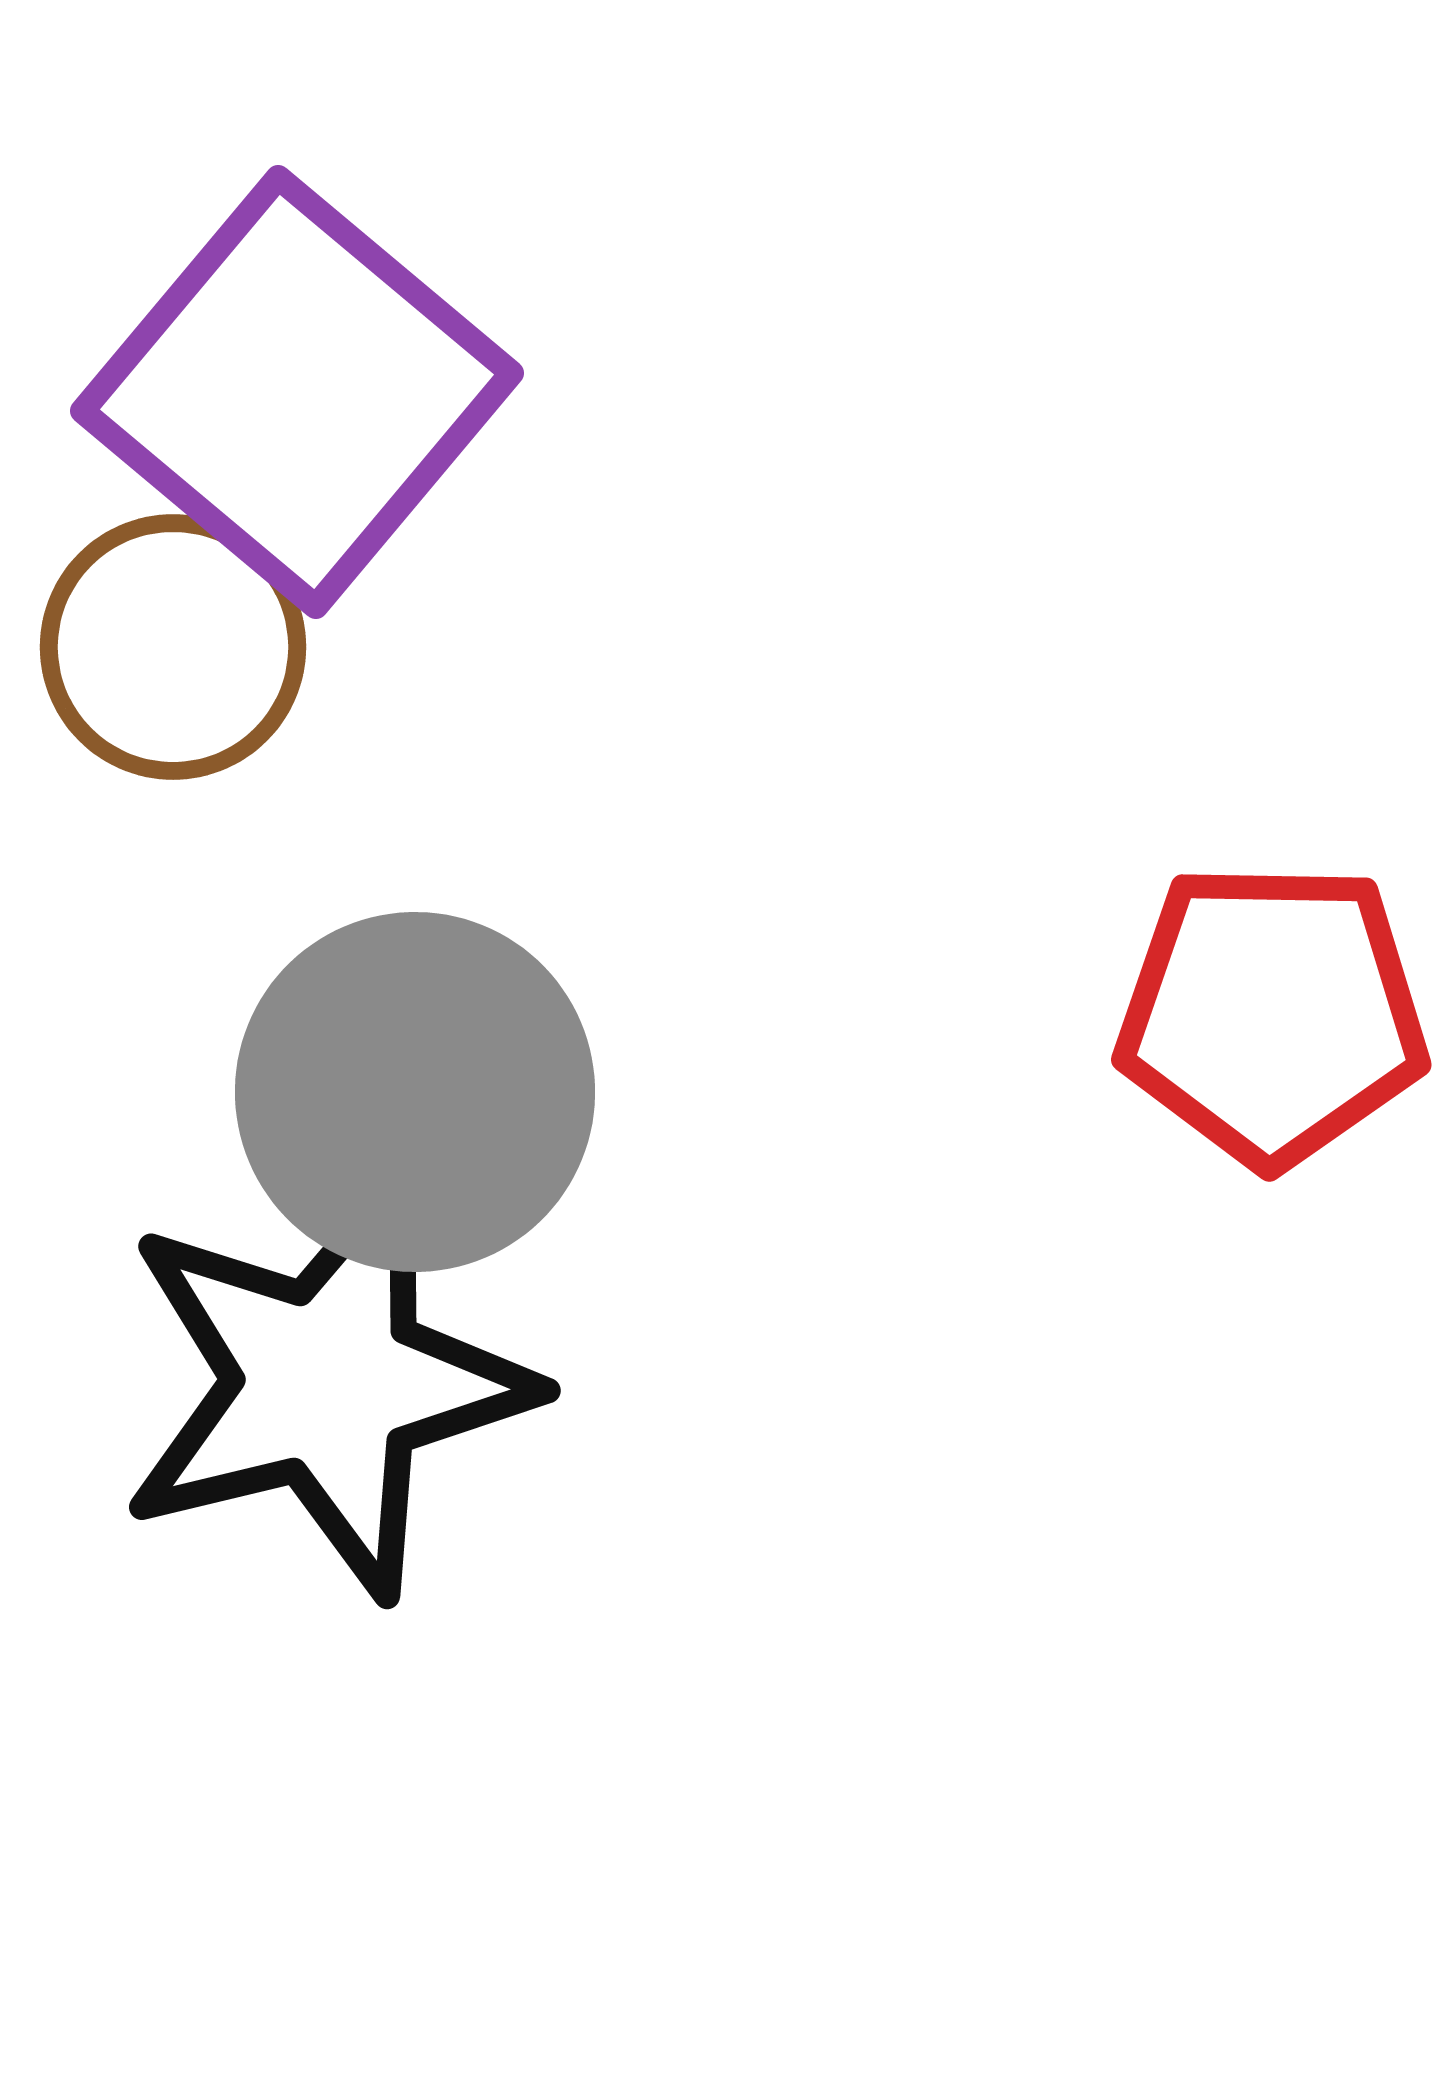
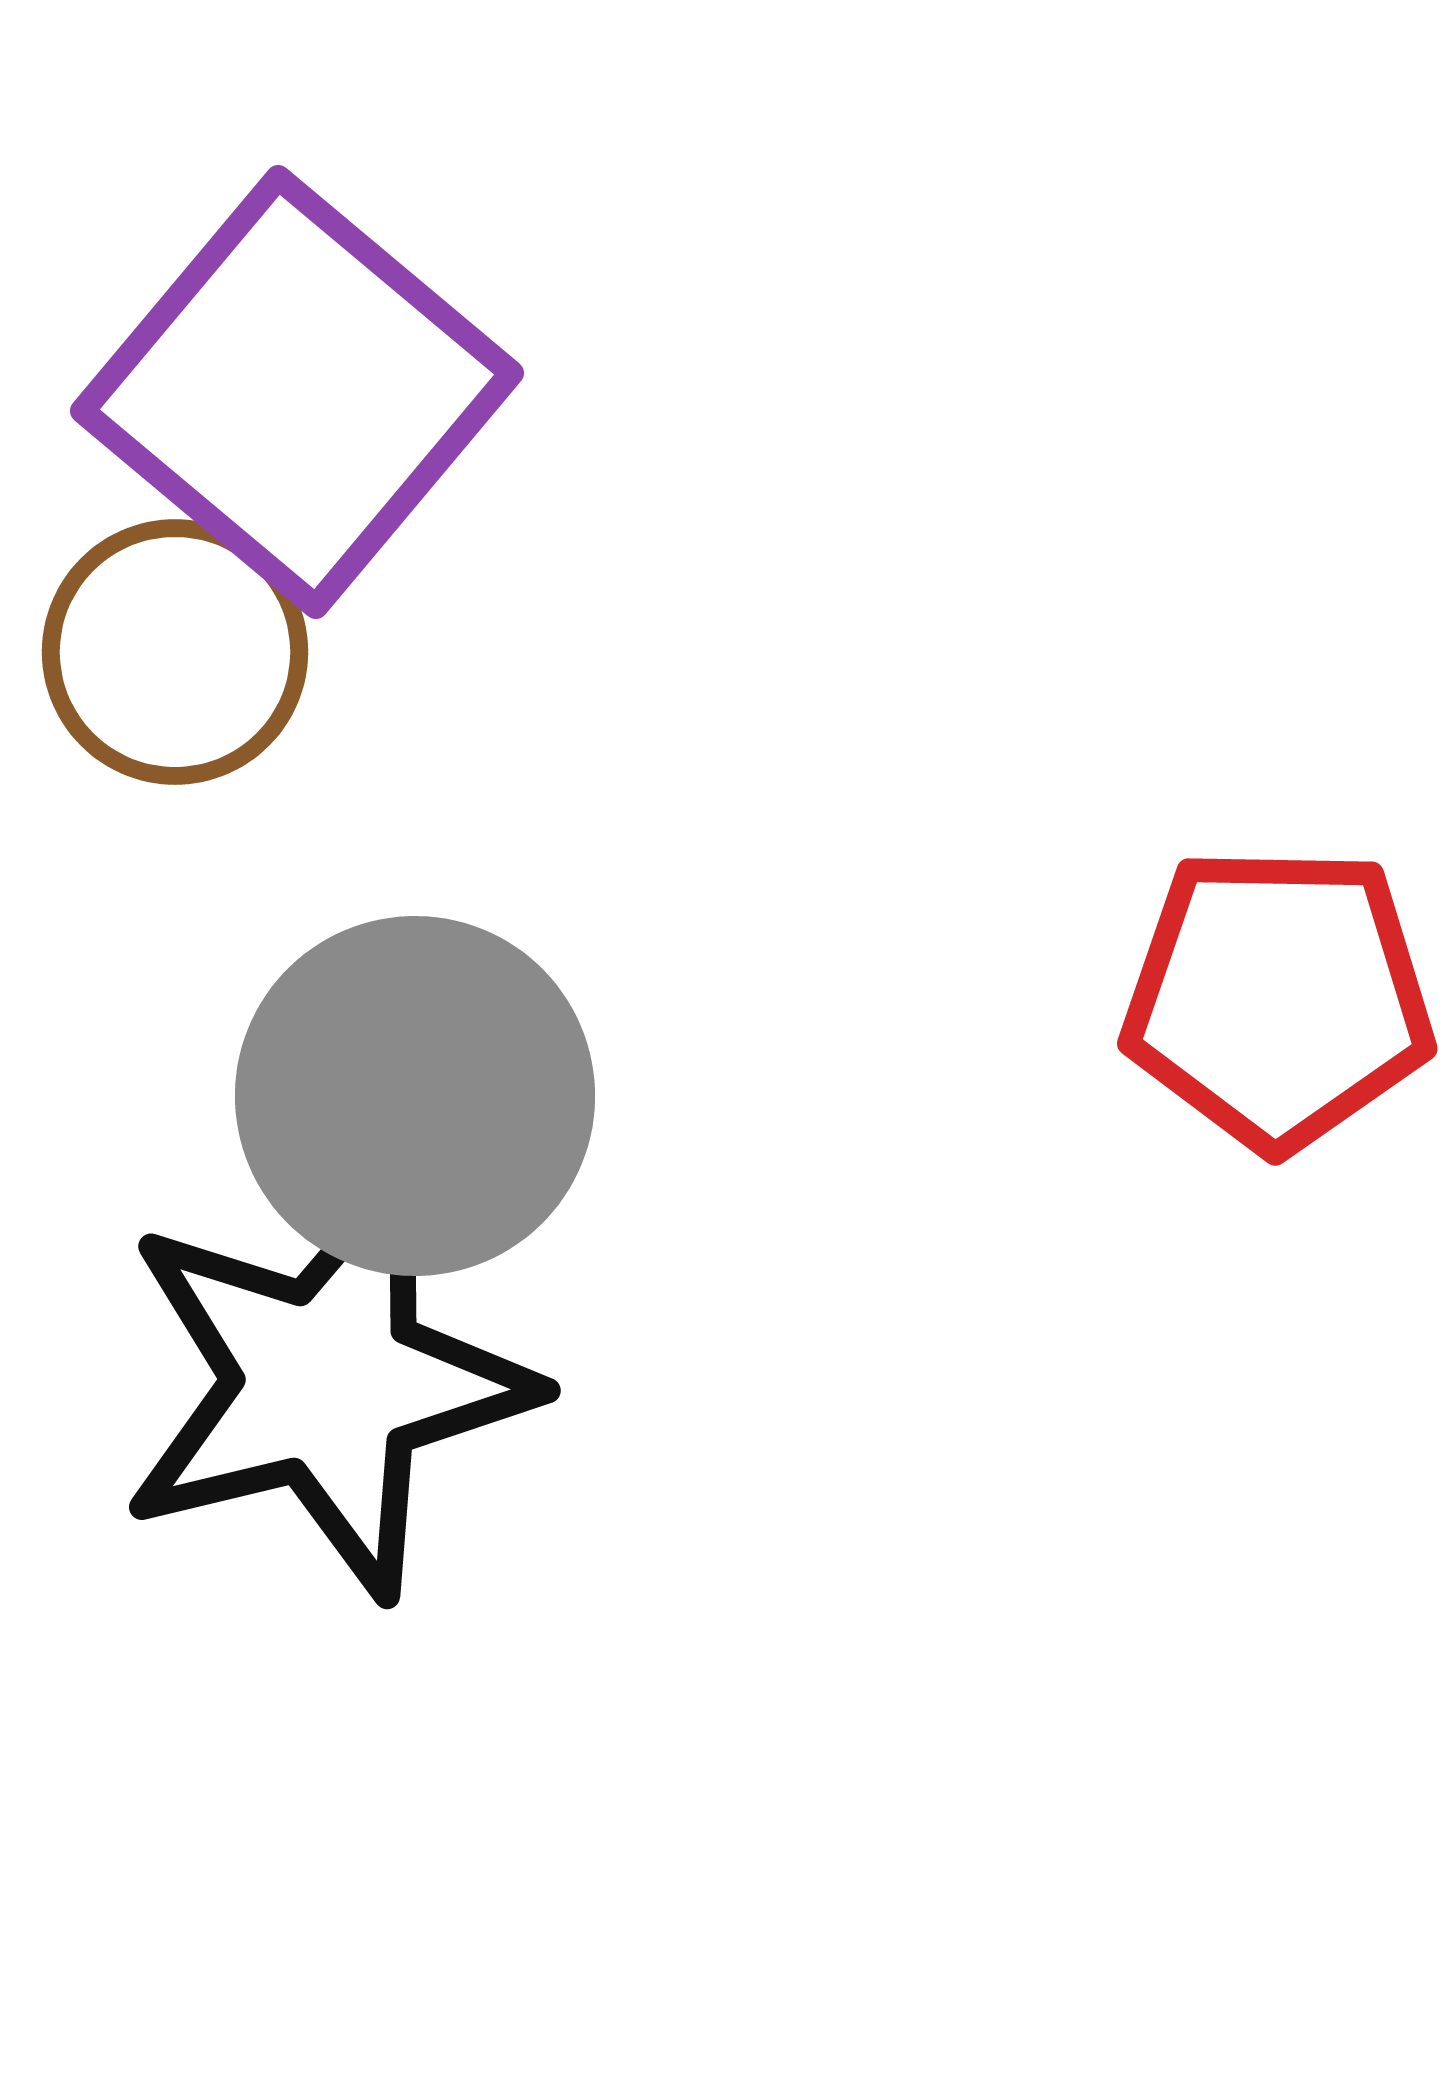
brown circle: moved 2 px right, 5 px down
red pentagon: moved 6 px right, 16 px up
gray circle: moved 4 px down
